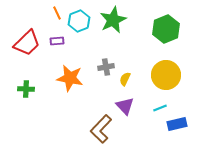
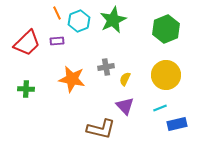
orange star: moved 2 px right, 1 px down
brown L-shape: rotated 120 degrees counterclockwise
